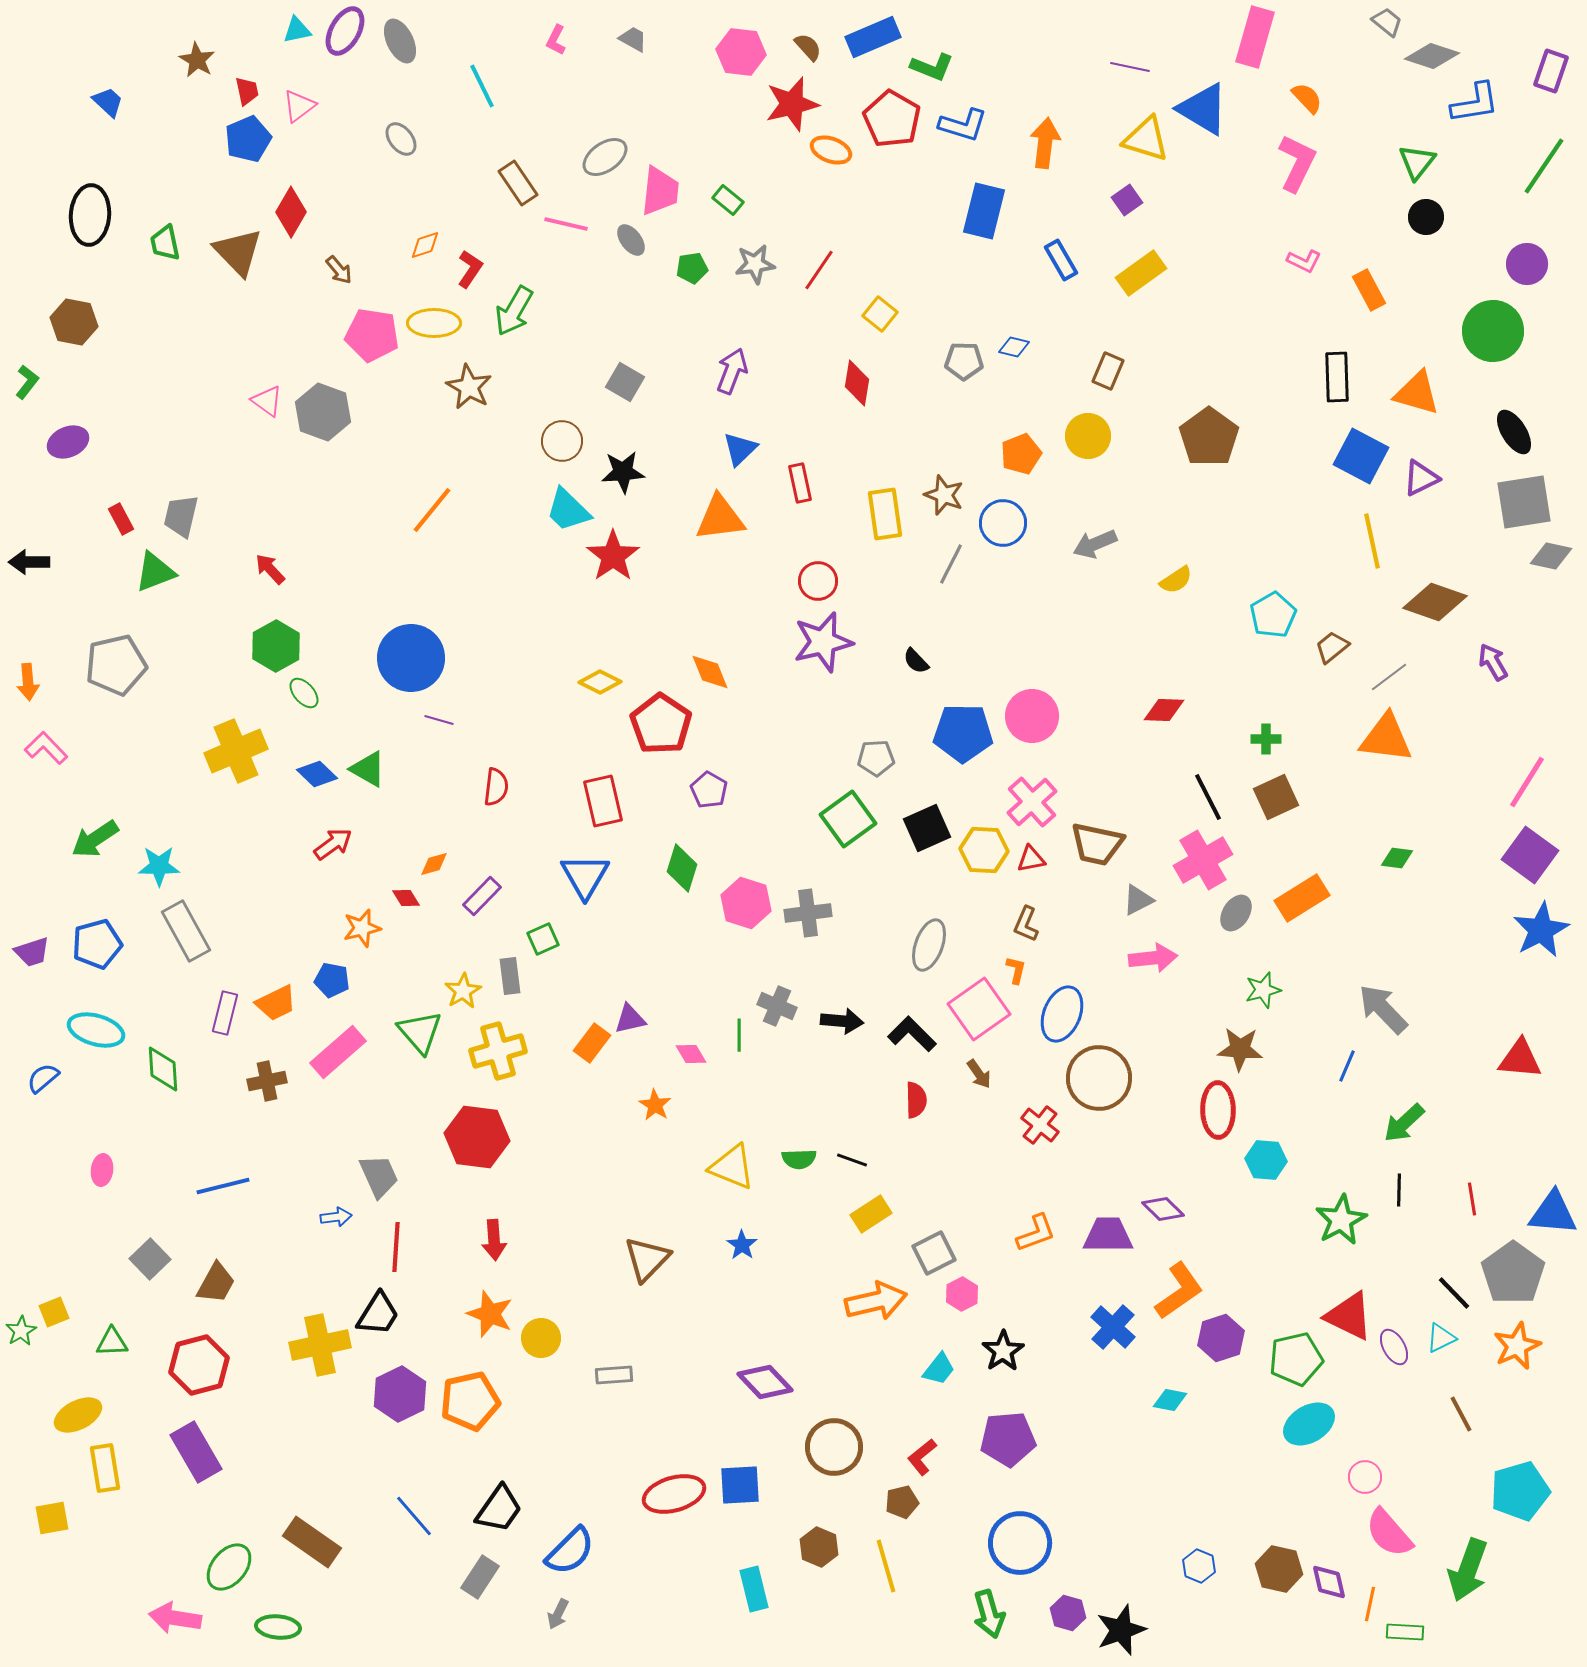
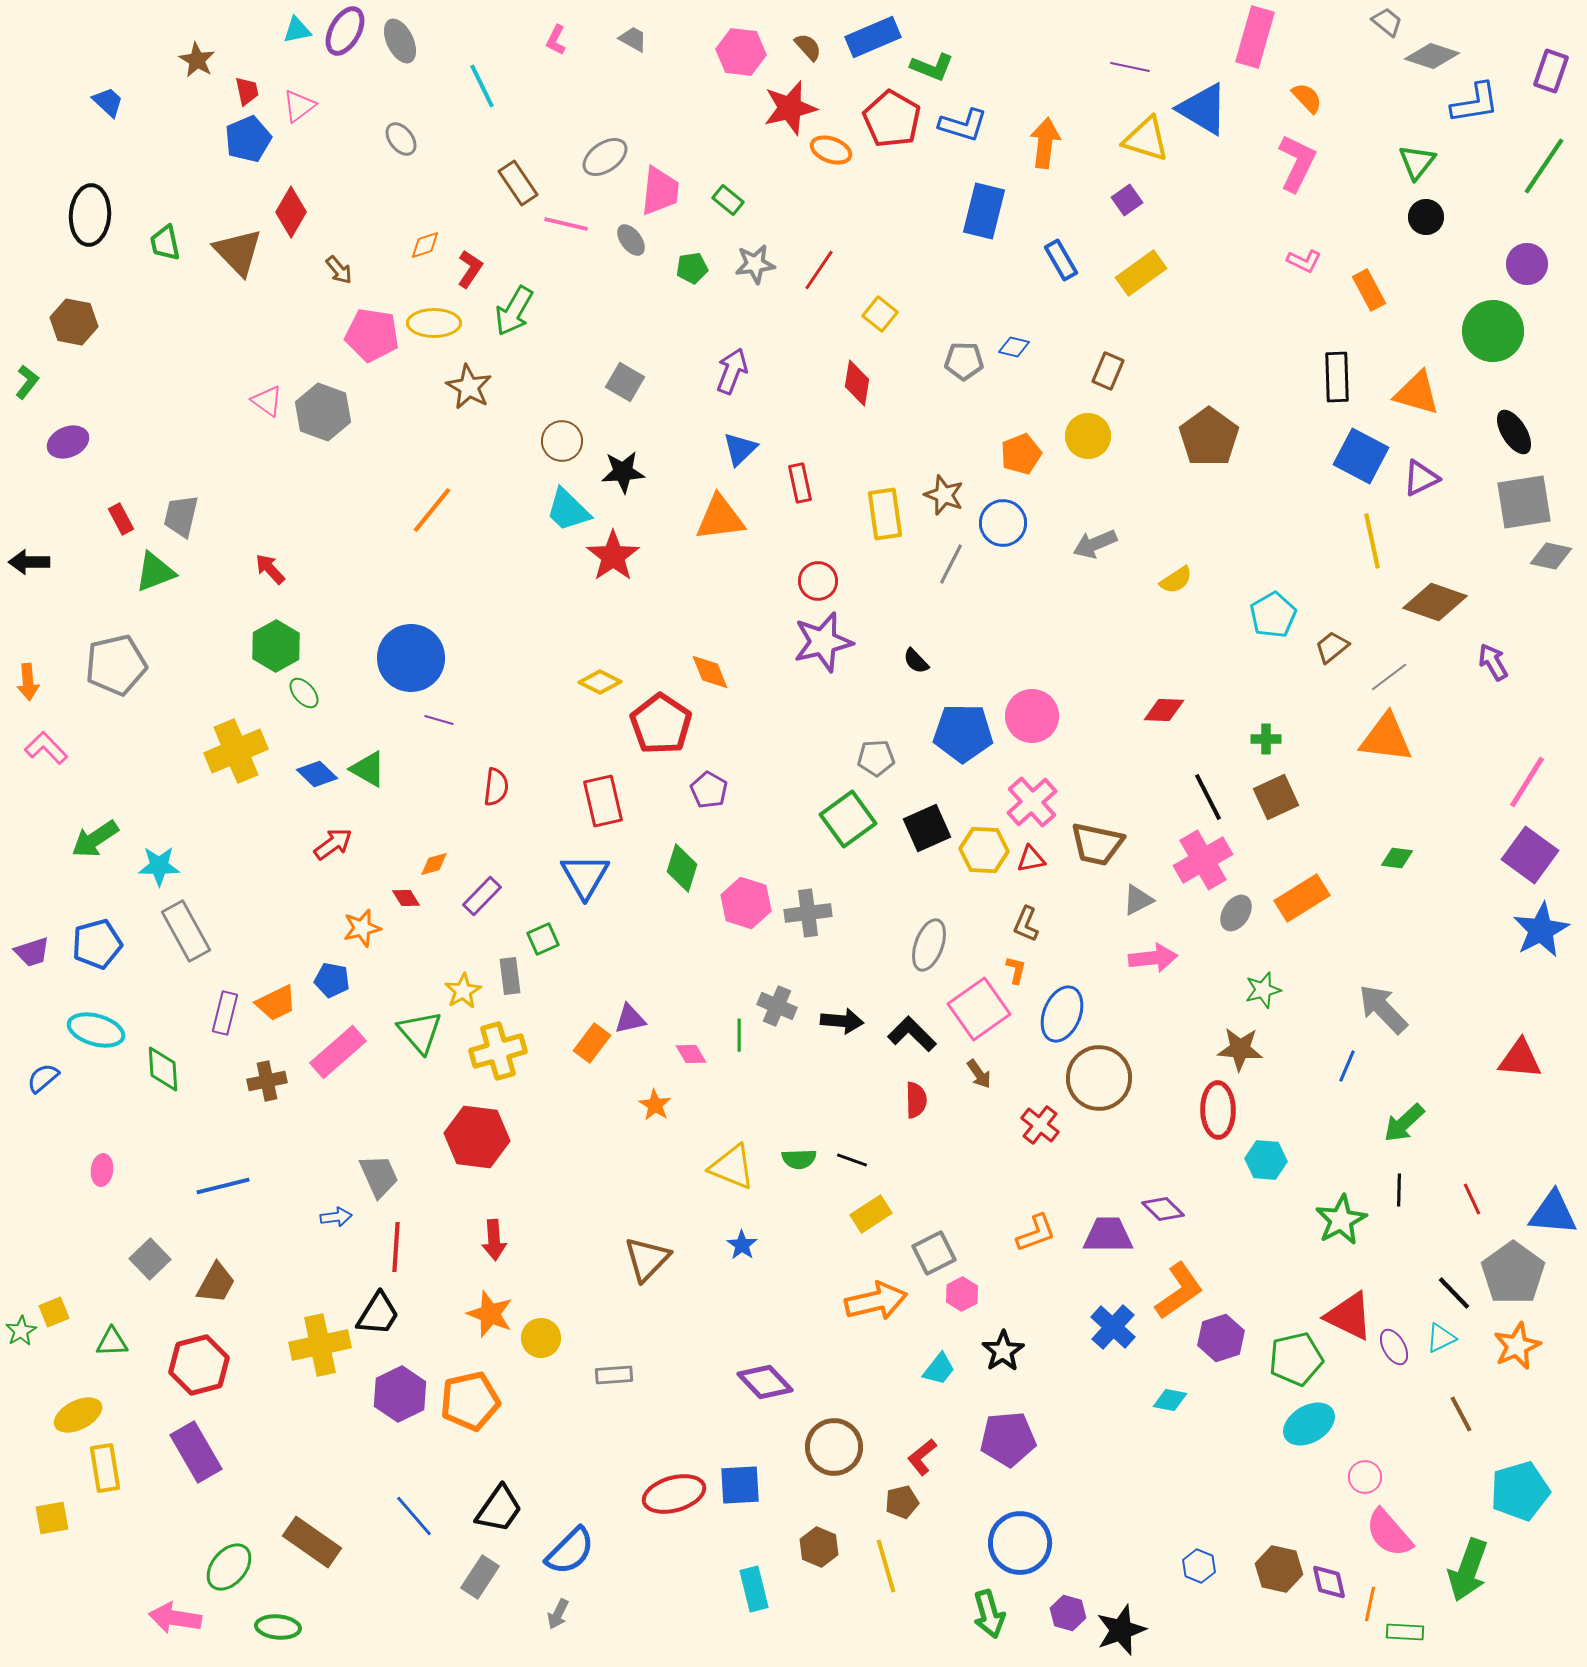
red star at (792, 104): moved 2 px left, 4 px down
red line at (1472, 1199): rotated 16 degrees counterclockwise
